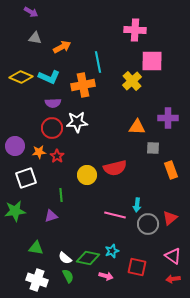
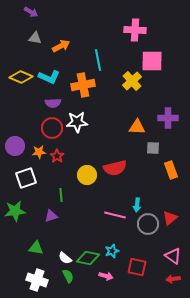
orange arrow: moved 1 px left, 1 px up
cyan line: moved 2 px up
